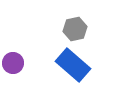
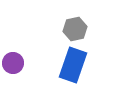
blue rectangle: rotated 68 degrees clockwise
